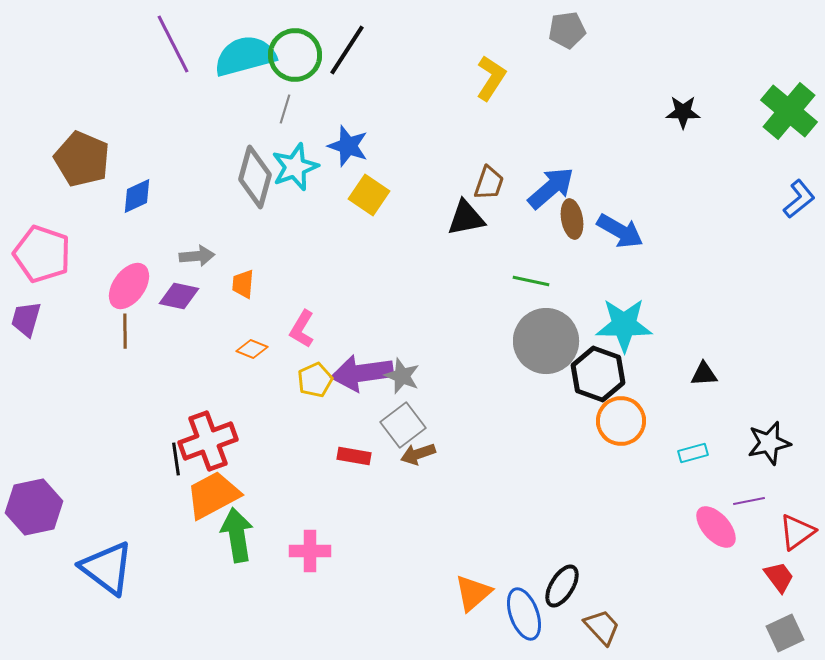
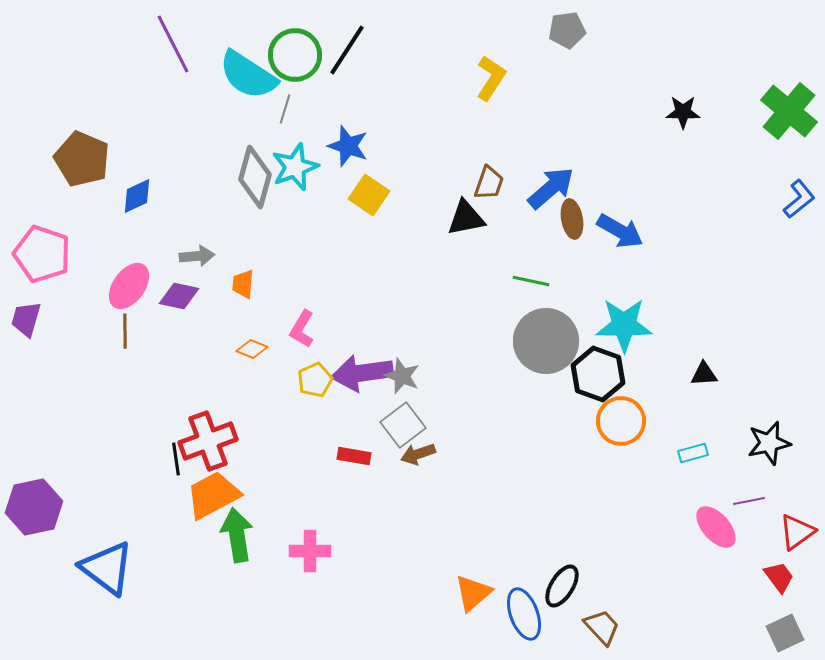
cyan semicircle at (245, 56): moved 3 px right, 19 px down; rotated 132 degrees counterclockwise
